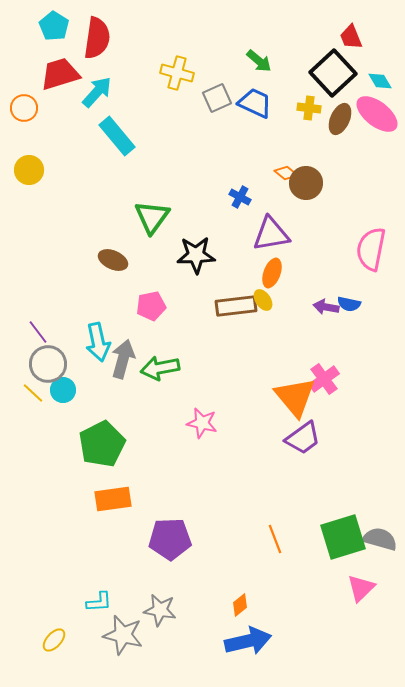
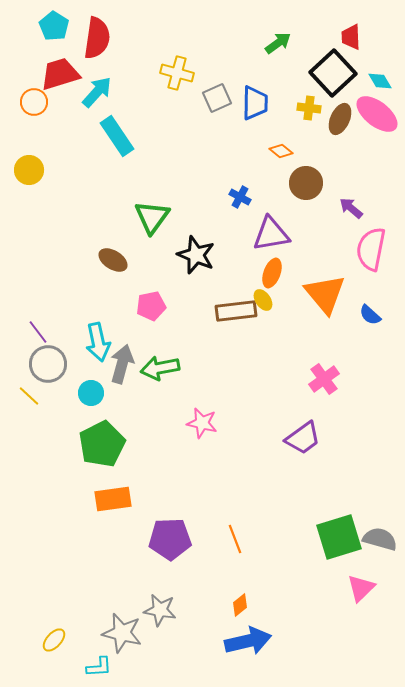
red trapezoid at (351, 37): rotated 20 degrees clockwise
green arrow at (259, 61): moved 19 px right, 18 px up; rotated 76 degrees counterclockwise
blue trapezoid at (255, 103): rotated 66 degrees clockwise
orange circle at (24, 108): moved 10 px right, 6 px up
cyan rectangle at (117, 136): rotated 6 degrees clockwise
orange diamond at (286, 173): moved 5 px left, 22 px up
black star at (196, 255): rotated 24 degrees clockwise
brown ellipse at (113, 260): rotated 8 degrees clockwise
blue semicircle at (349, 304): moved 21 px right, 11 px down; rotated 30 degrees clockwise
brown rectangle at (236, 306): moved 5 px down
purple arrow at (326, 307): moved 25 px right, 99 px up; rotated 30 degrees clockwise
gray arrow at (123, 359): moved 1 px left, 5 px down
cyan circle at (63, 390): moved 28 px right, 3 px down
yellow line at (33, 393): moved 4 px left, 3 px down
orange triangle at (295, 397): moved 30 px right, 103 px up
green square at (343, 537): moved 4 px left
orange line at (275, 539): moved 40 px left
cyan L-shape at (99, 602): moved 65 px down
gray star at (123, 635): moved 1 px left, 2 px up
